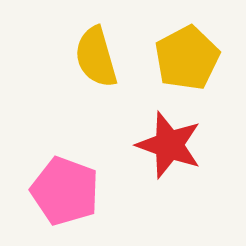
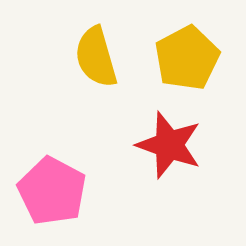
pink pentagon: moved 13 px left; rotated 8 degrees clockwise
